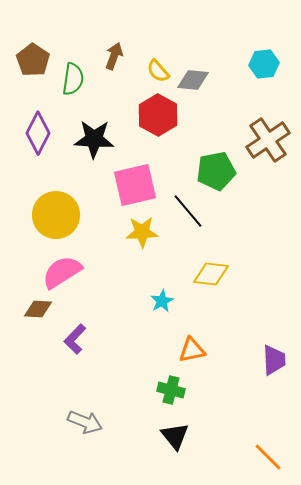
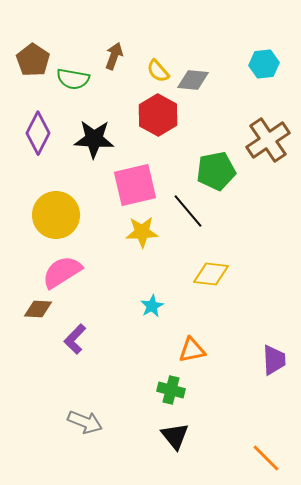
green semicircle: rotated 92 degrees clockwise
cyan star: moved 10 px left, 5 px down
orange line: moved 2 px left, 1 px down
